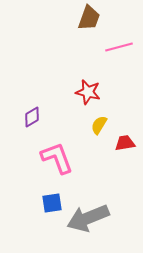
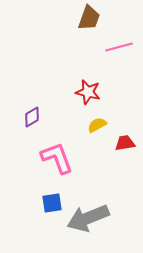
yellow semicircle: moved 2 px left; rotated 30 degrees clockwise
